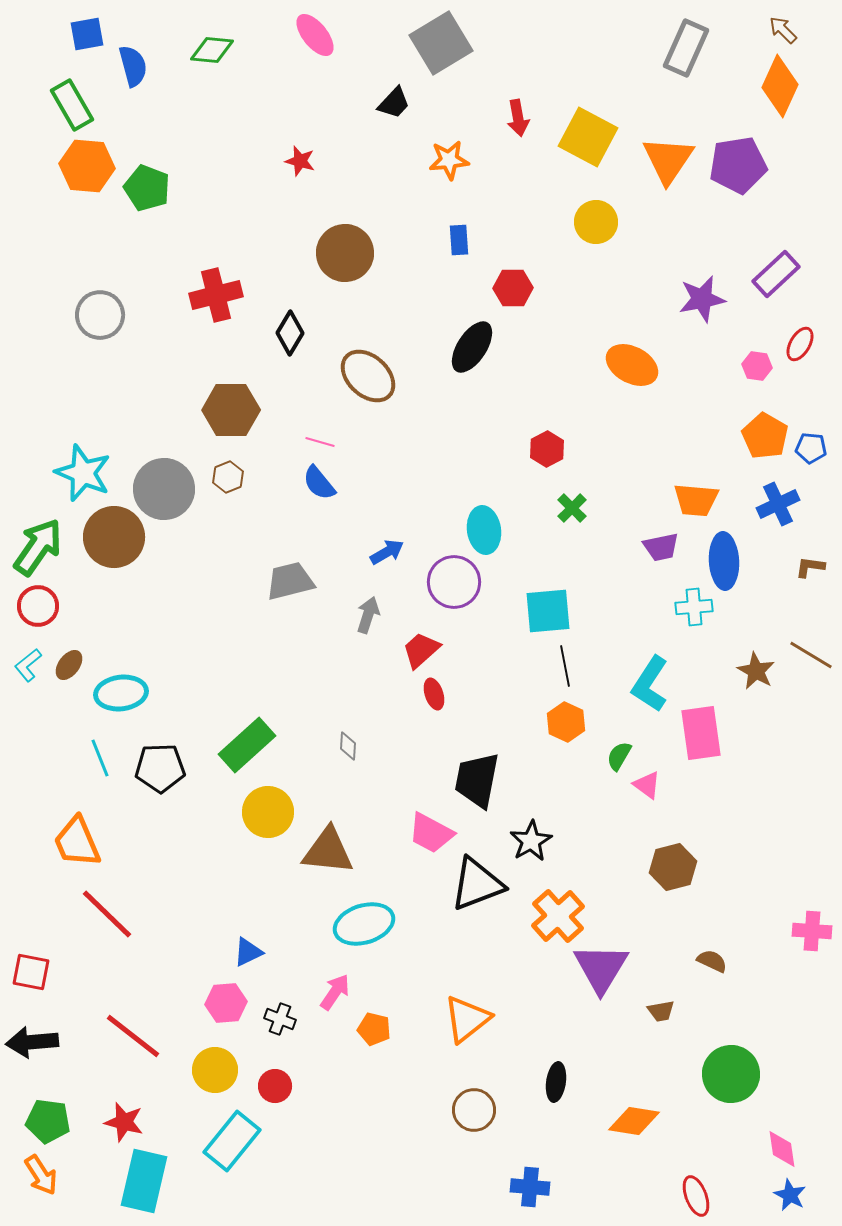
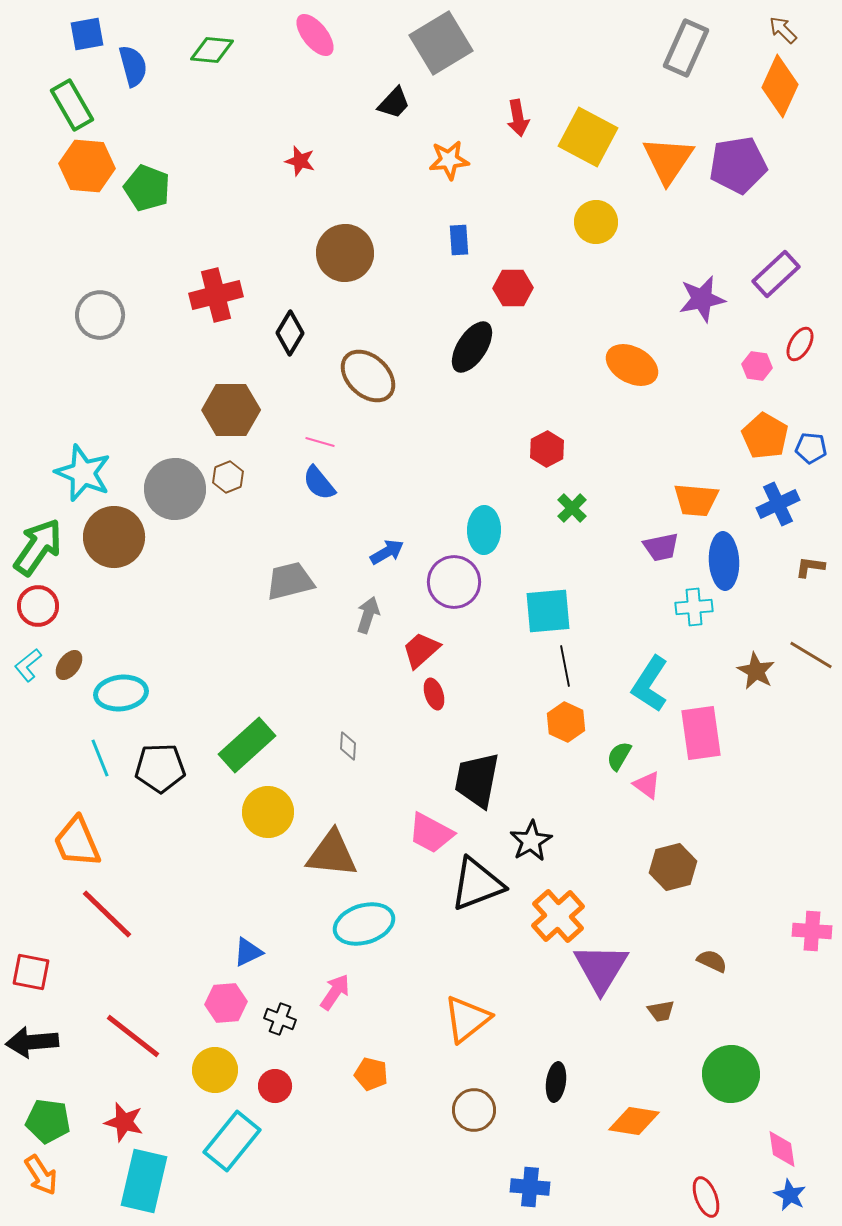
gray circle at (164, 489): moved 11 px right
cyan ellipse at (484, 530): rotated 9 degrees clockwise
brown triangle at (328, 851): moved 4 px right, 3 px down
orange pentagon at (374, 1029): moved 3 px left, 45 px down
red ellipse at (696, 1196): moved 10 px right, 1 px down
